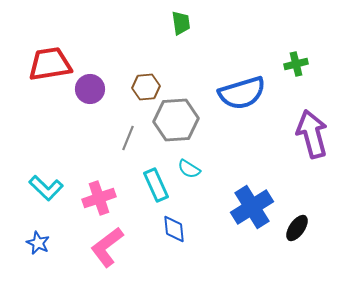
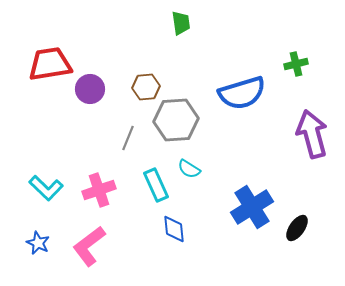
pink cross: moved 8 px up
pink L-shape: moved 18 px left, 1 px up
